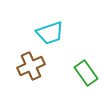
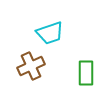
green rectangle: rotated 35 degrees clockwise
